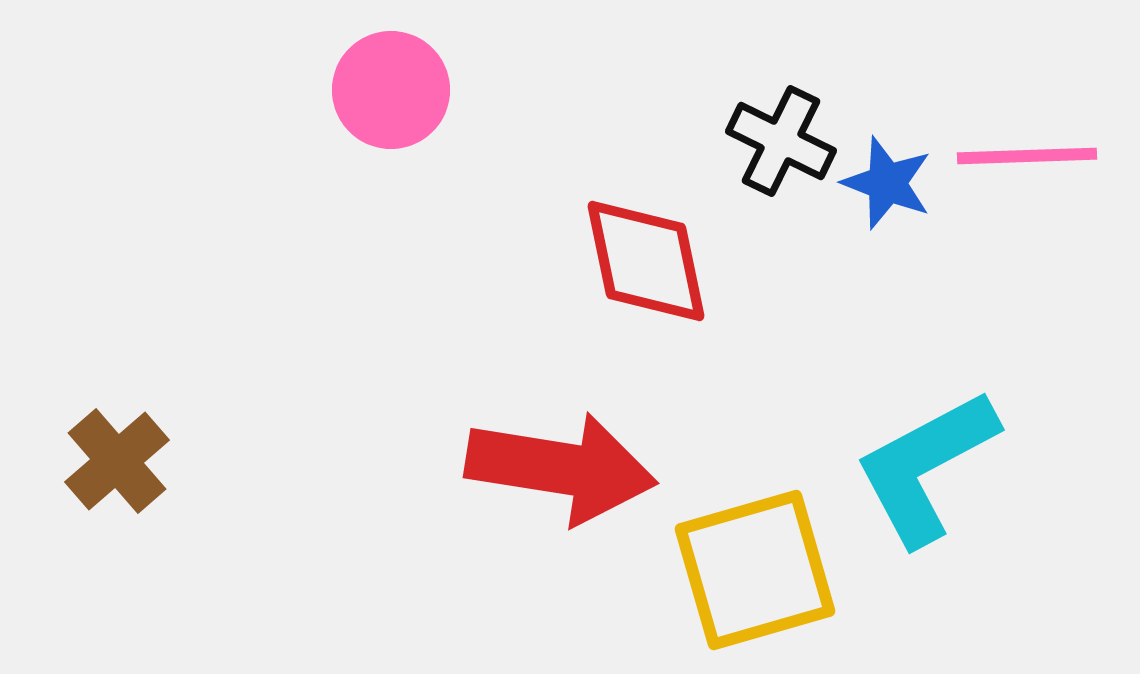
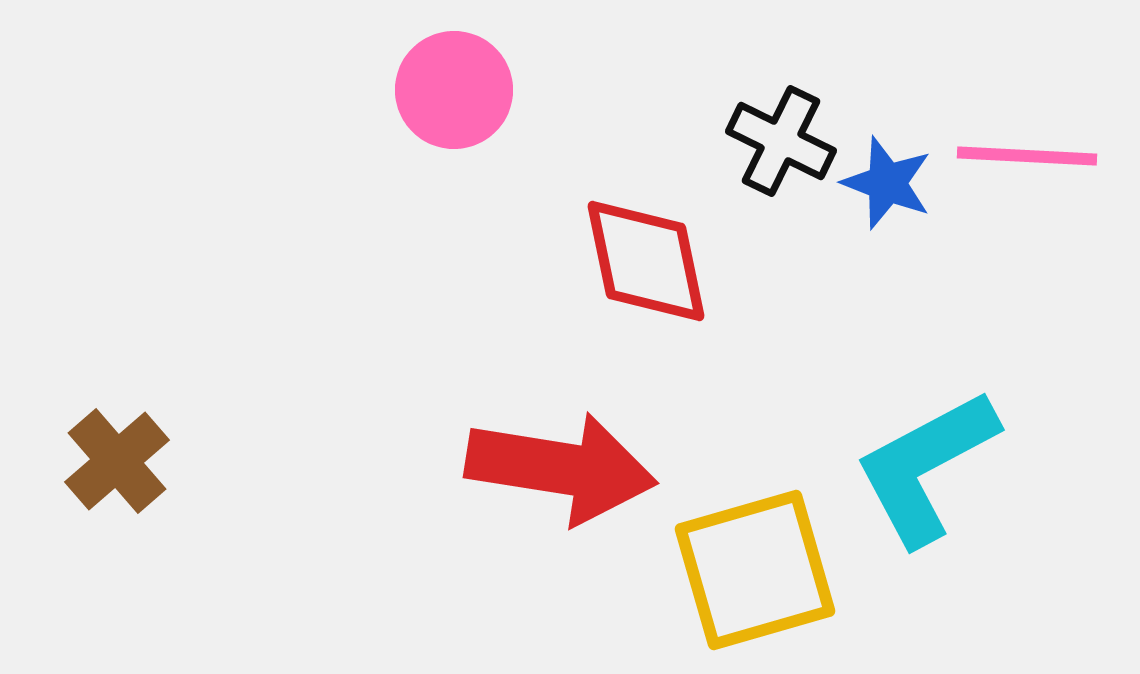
pink circle: moved 63 px right
pink line: rotated 5 degrees clockwise
